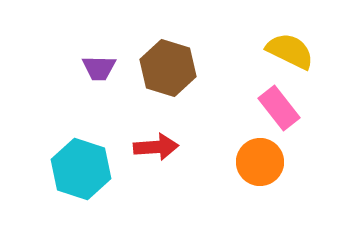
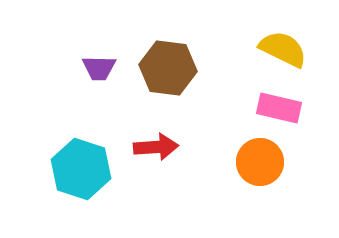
yellow semicircle: moved 7 px left, 2 px up
brown hexagon: rotated 10 degrees counterclockwise
pink rectangle: rotated 39 degrees counterclockwise
